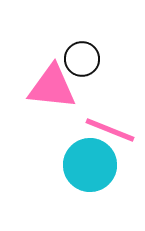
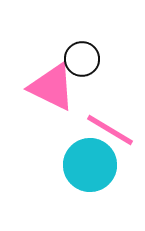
pink triangle: rotated 20 degrees clockwise
pink line: rotated 9 degrees clockwise
